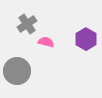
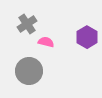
purple hexagon: moved 1 px right, 2 px up
gray circle: moved 12 px right
